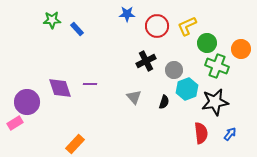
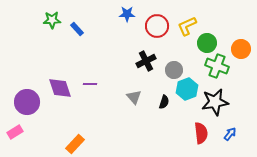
pink rectangle: moved 9 px down
